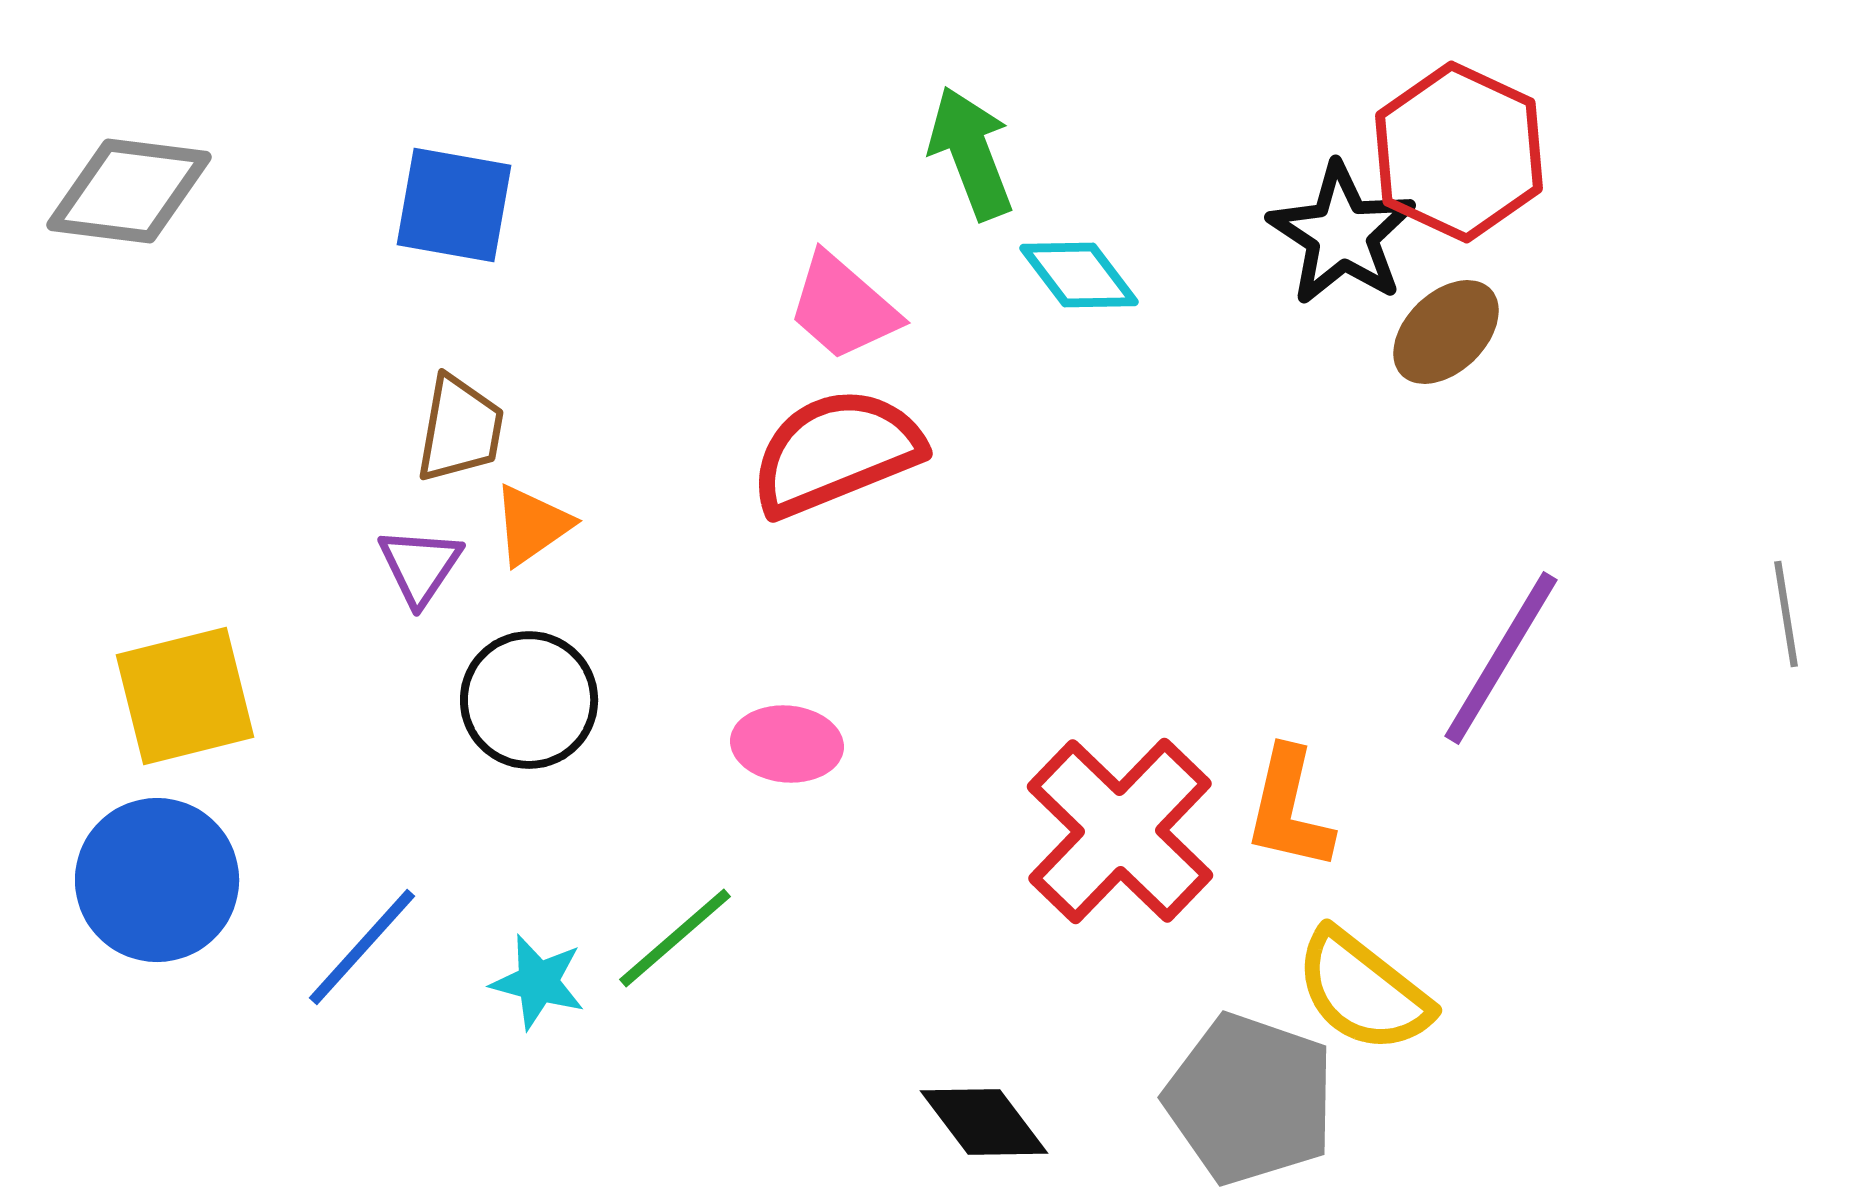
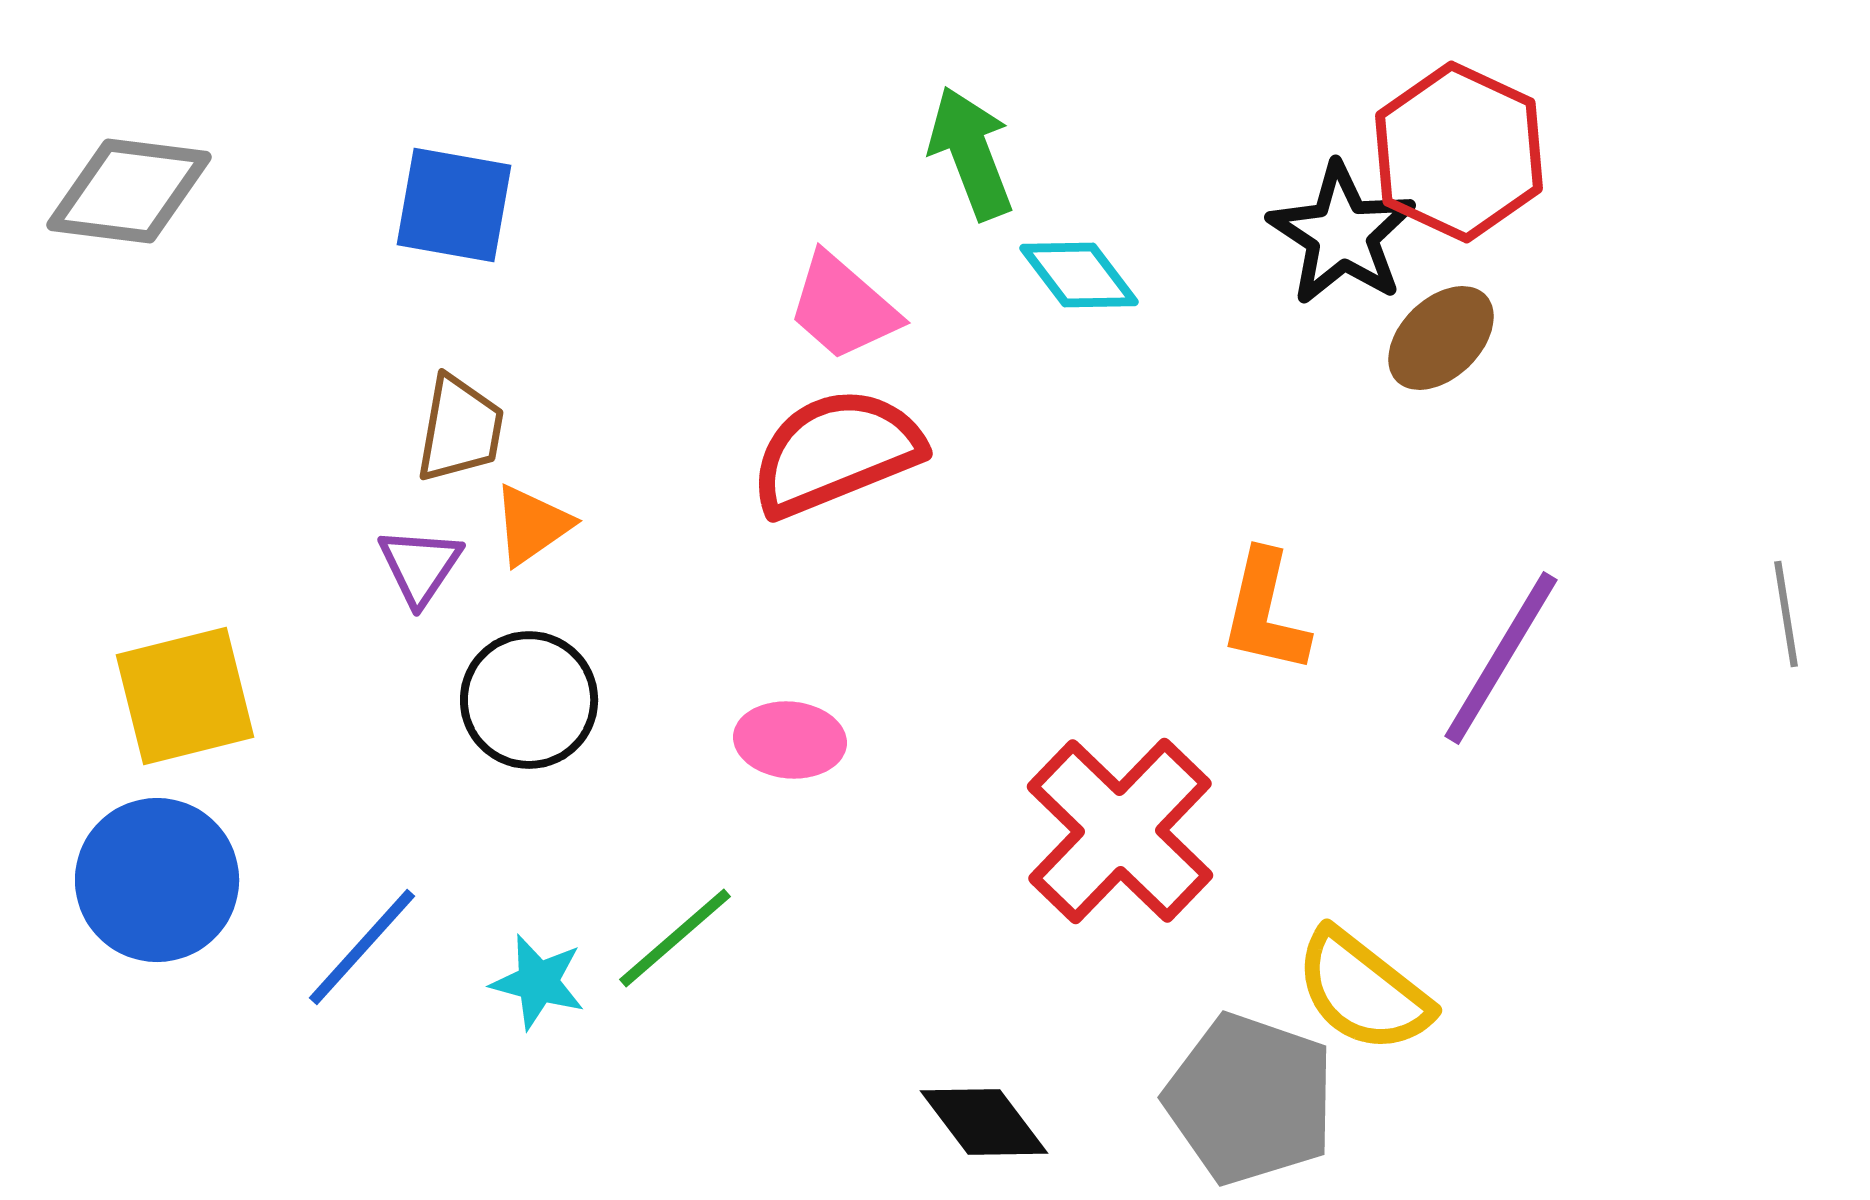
brown ellipse: moved 5 px left, 6 px down
pink ellipse: moved 3 px right, 4 px up
orange L-shape: moved 24 px left, 197 px up
